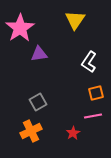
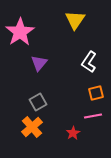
pink star: moved 4 px down
purple triangle: moved 9 px down; rotated 42 degrees counterclockwise
orange cross: moved 1 px right, 4 px up; rotated 15 degrees counterclockwise
